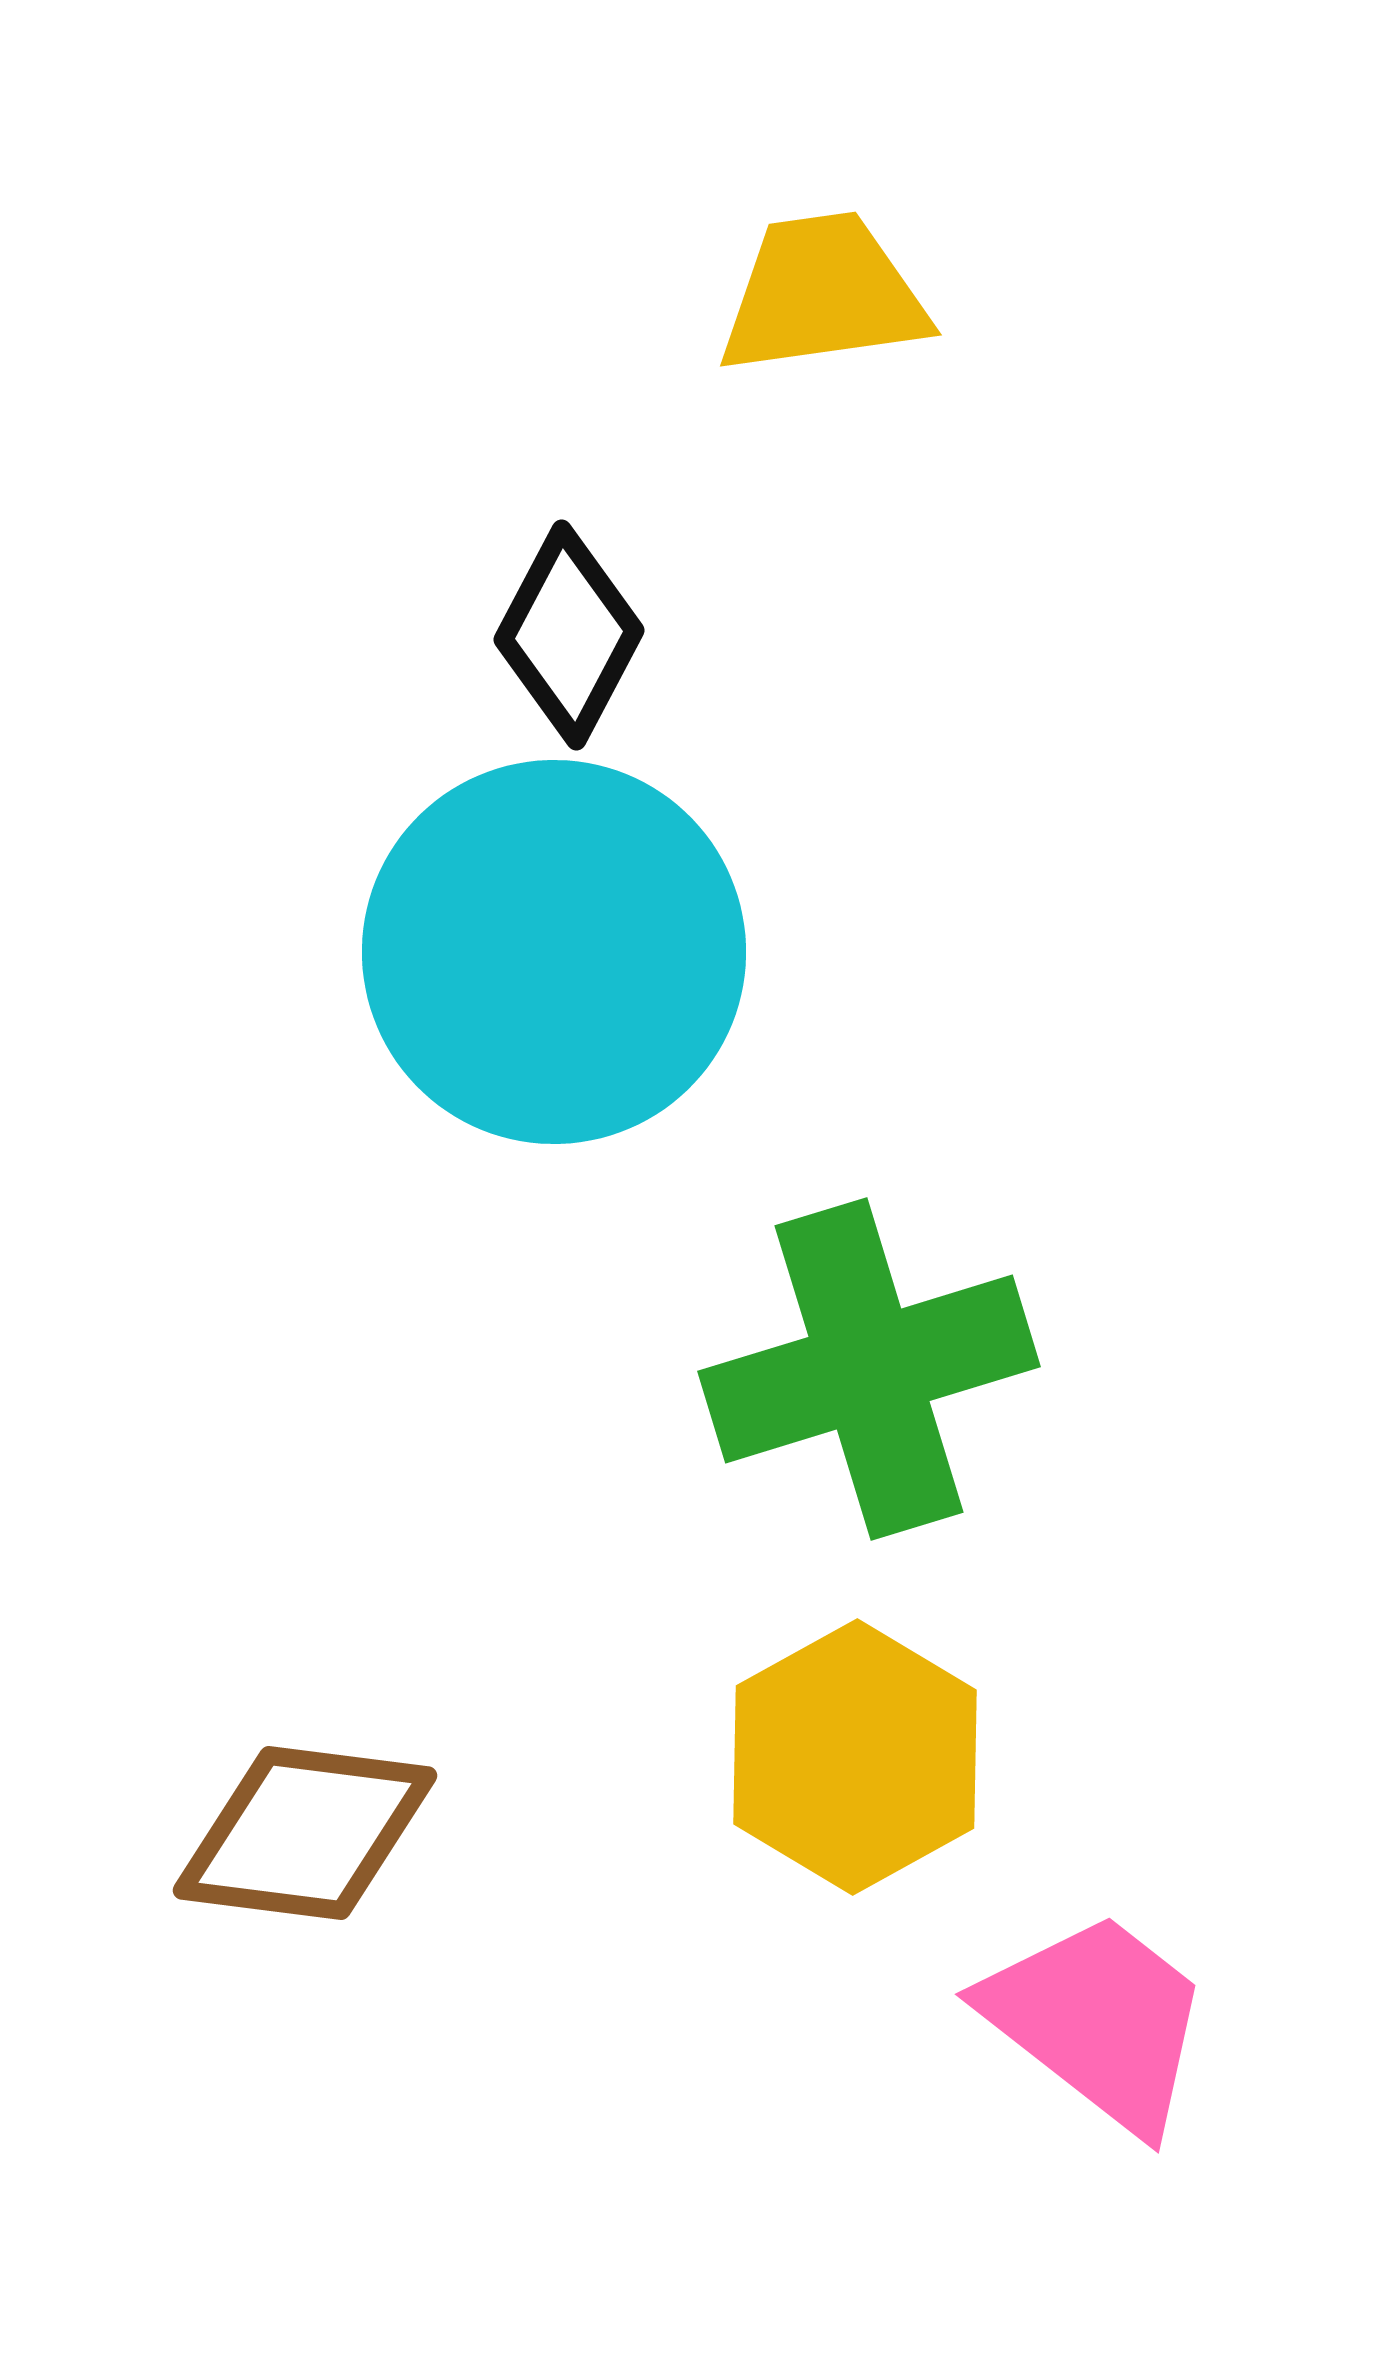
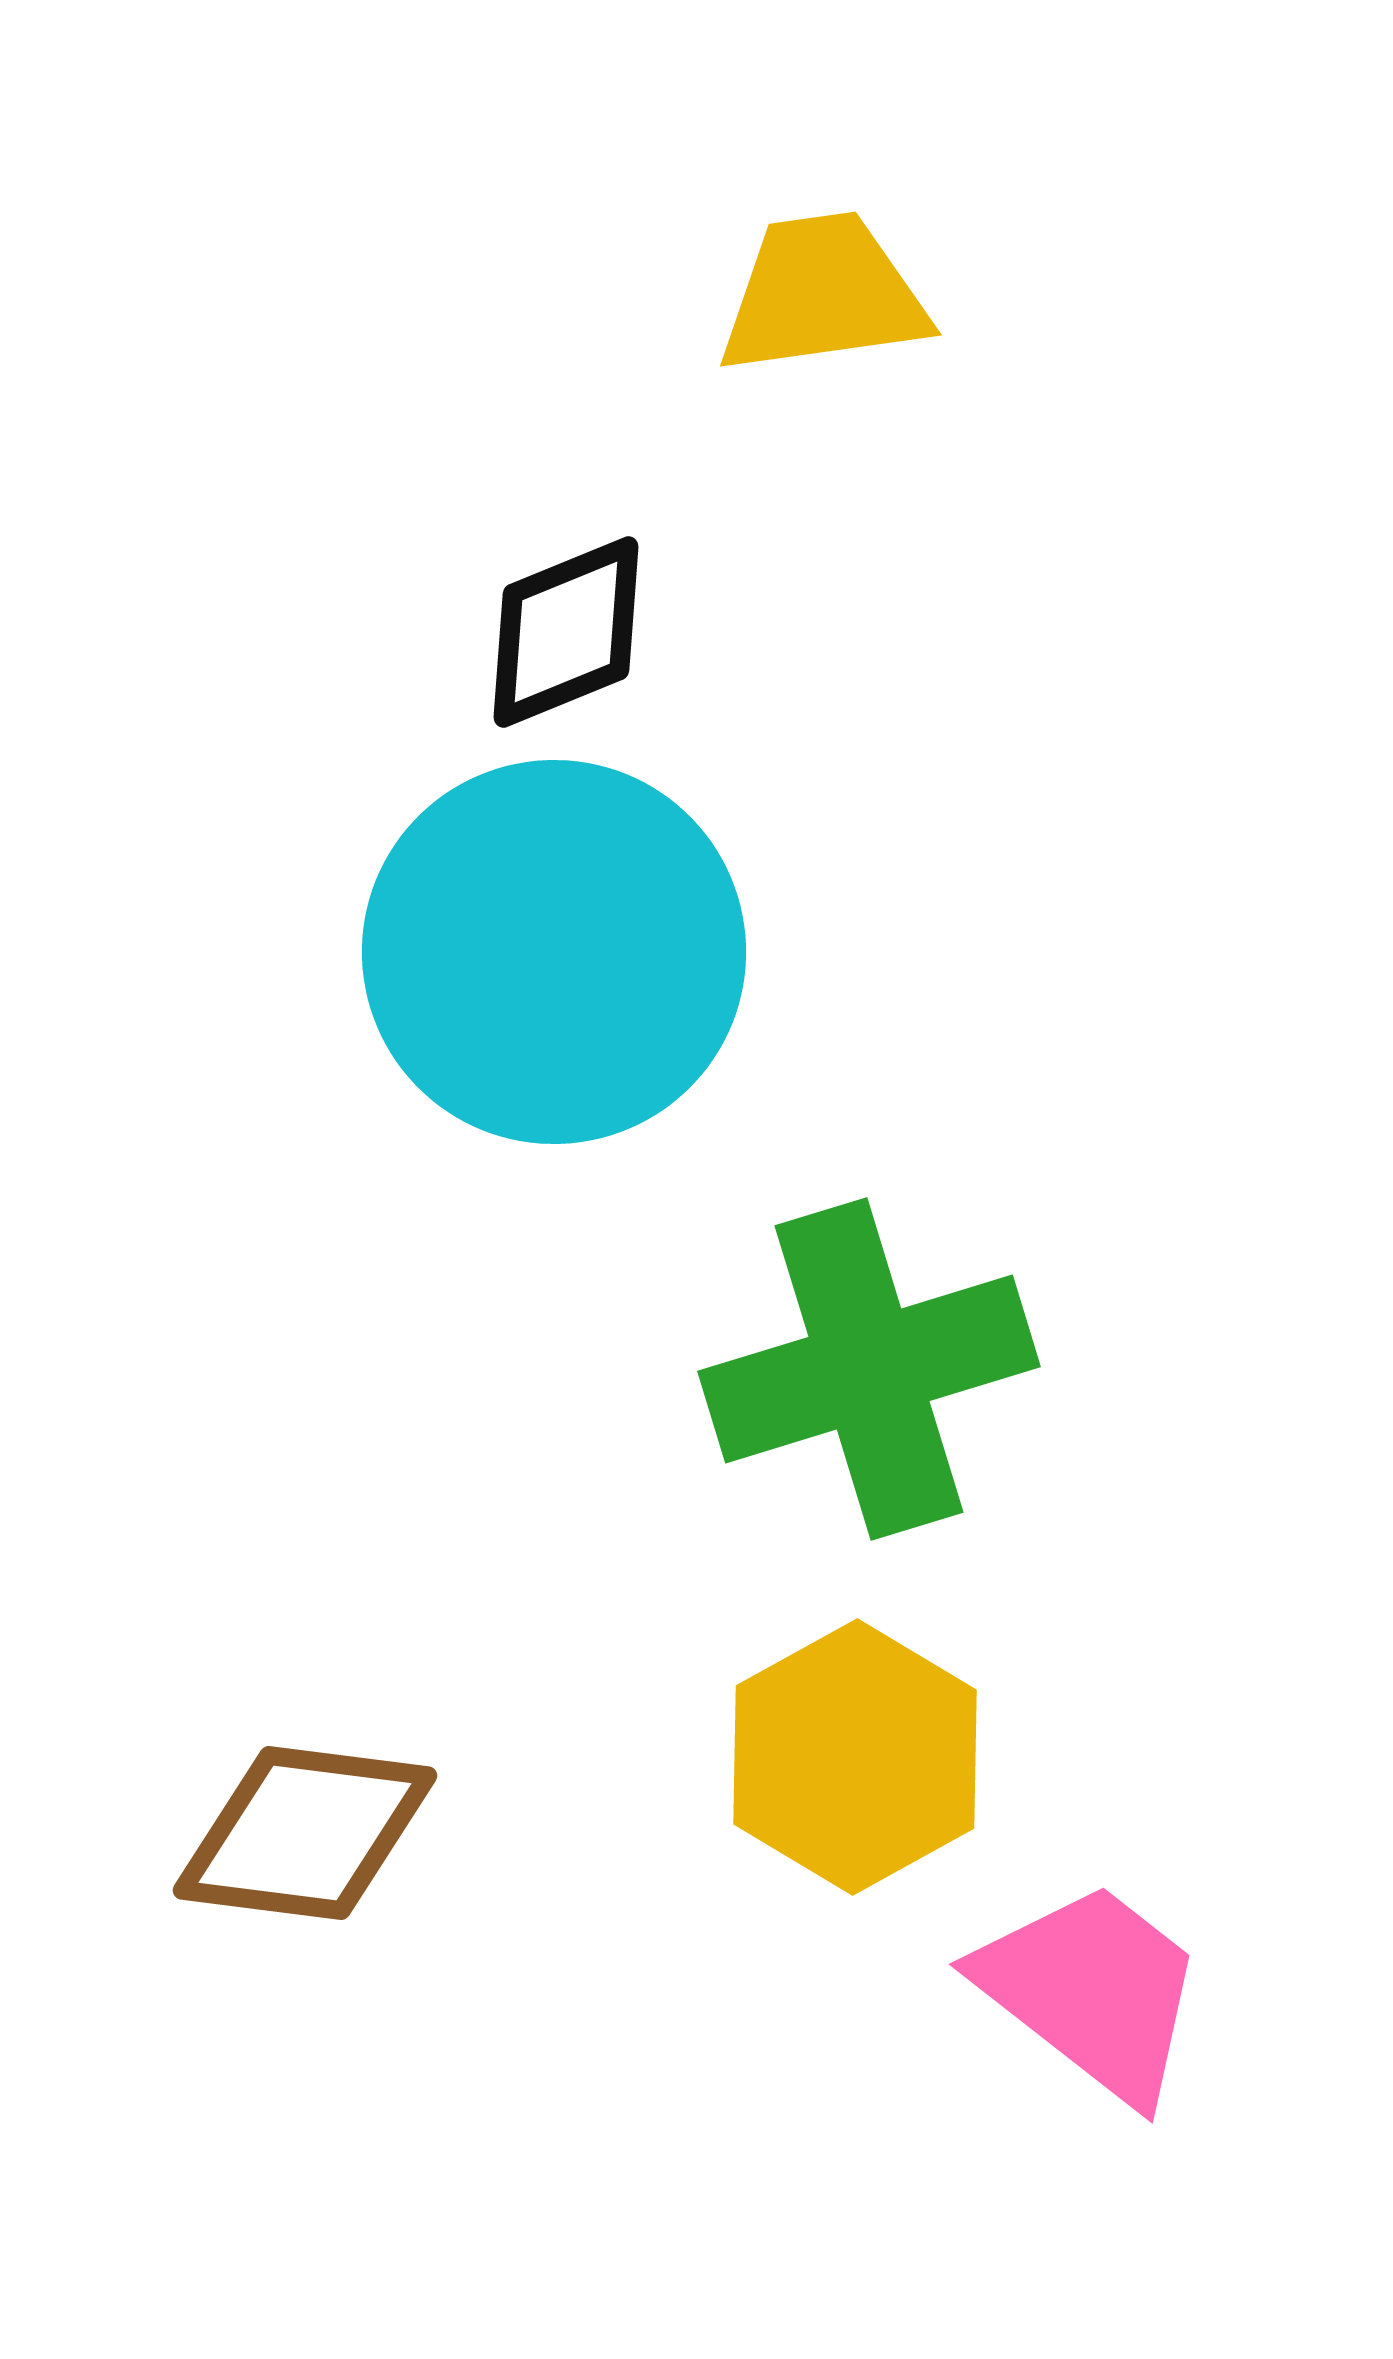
black diamond: moved 3 px left, 3 px up; rotated 40 degrees clockwise
pink trapezoid: moved 6 px left, 30 px up
